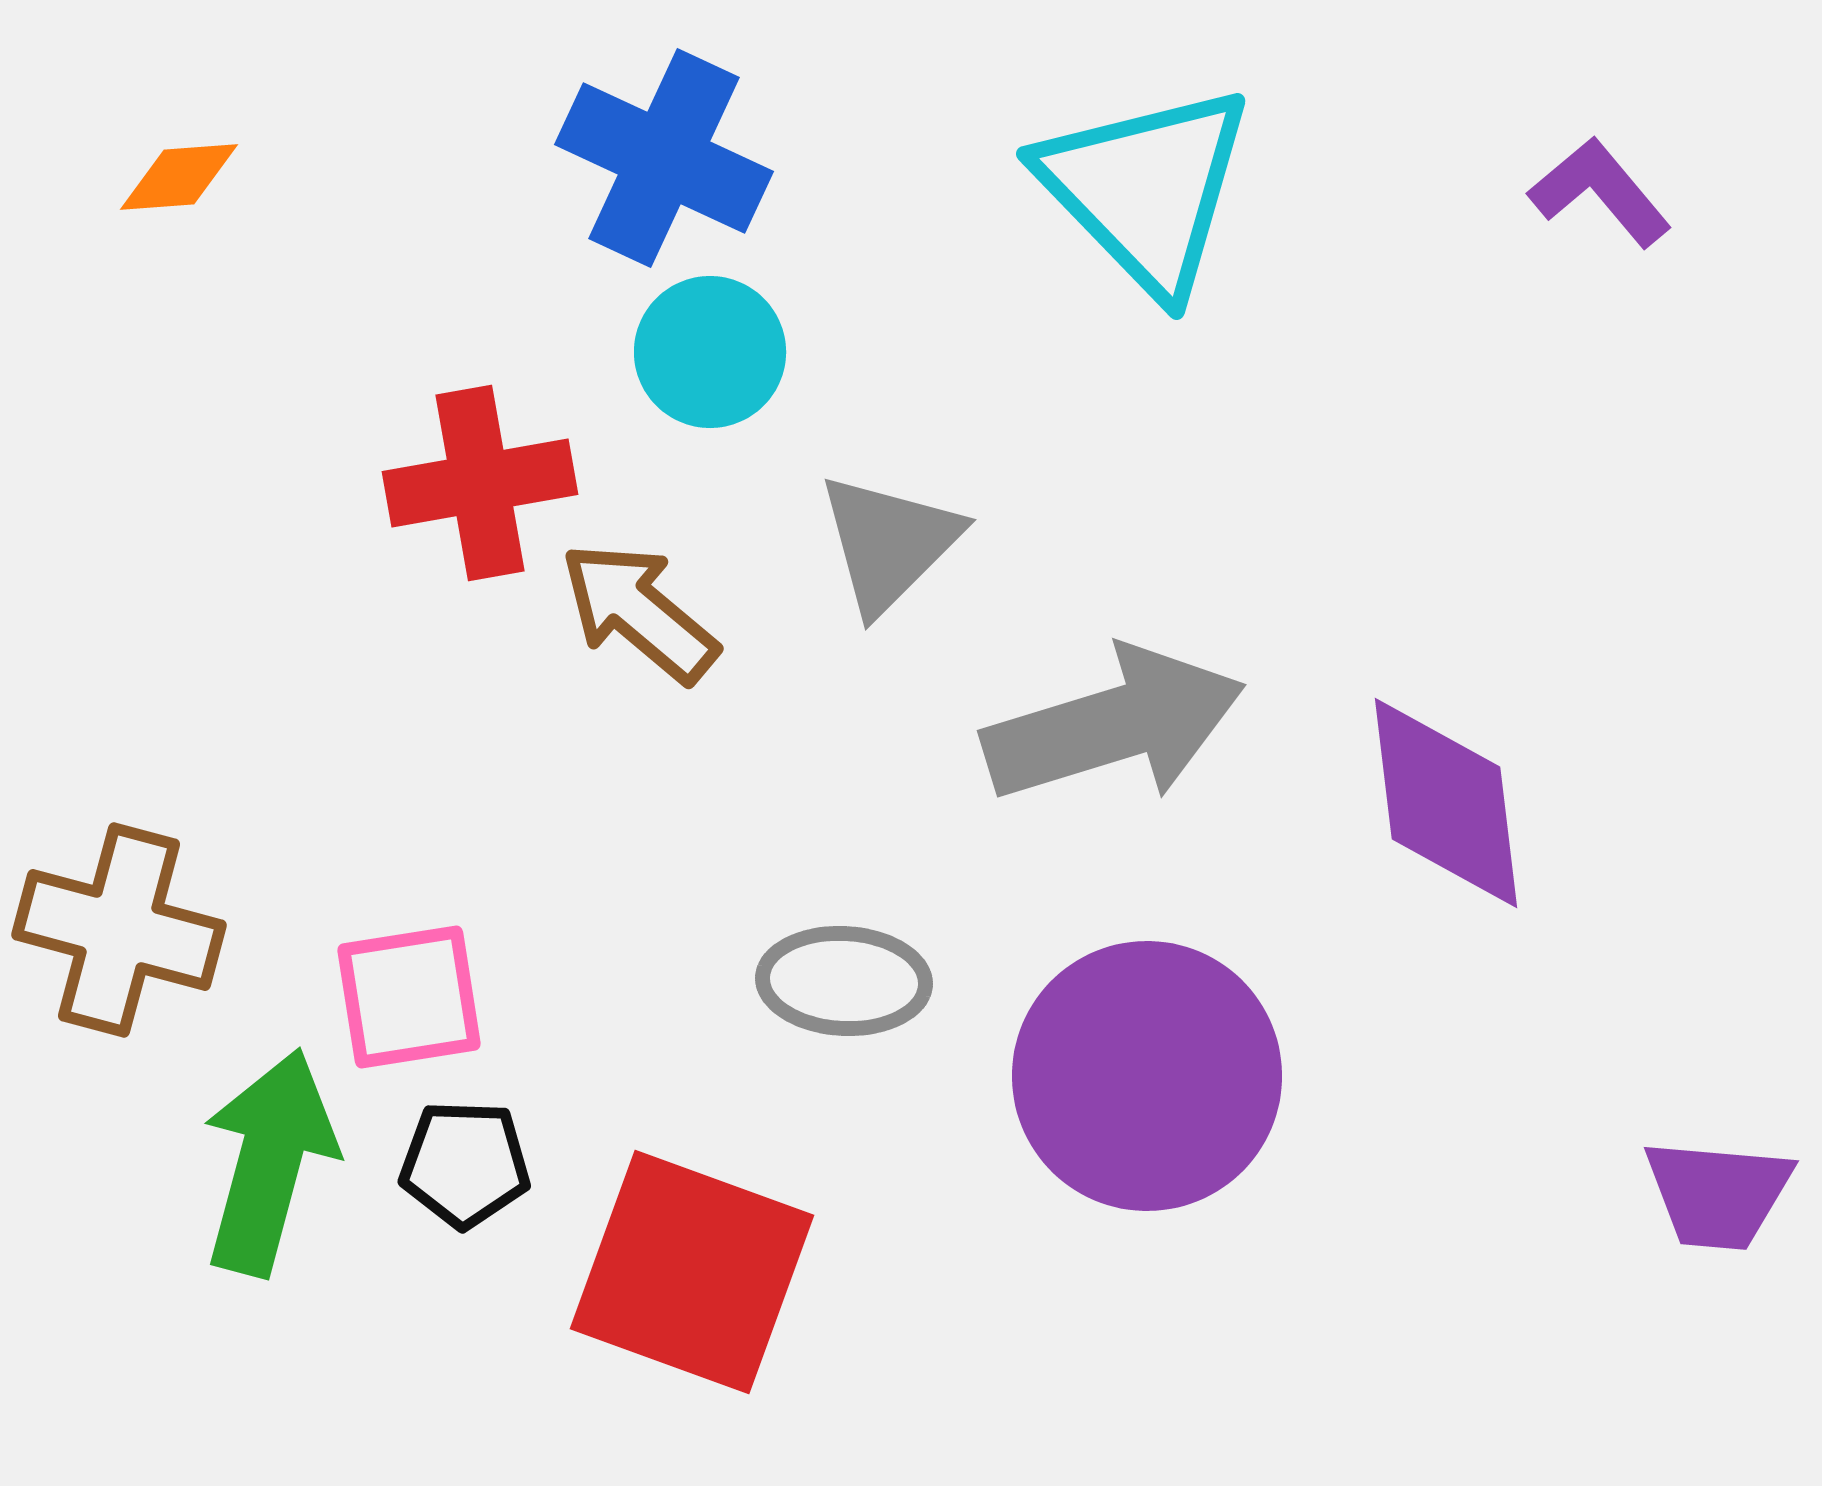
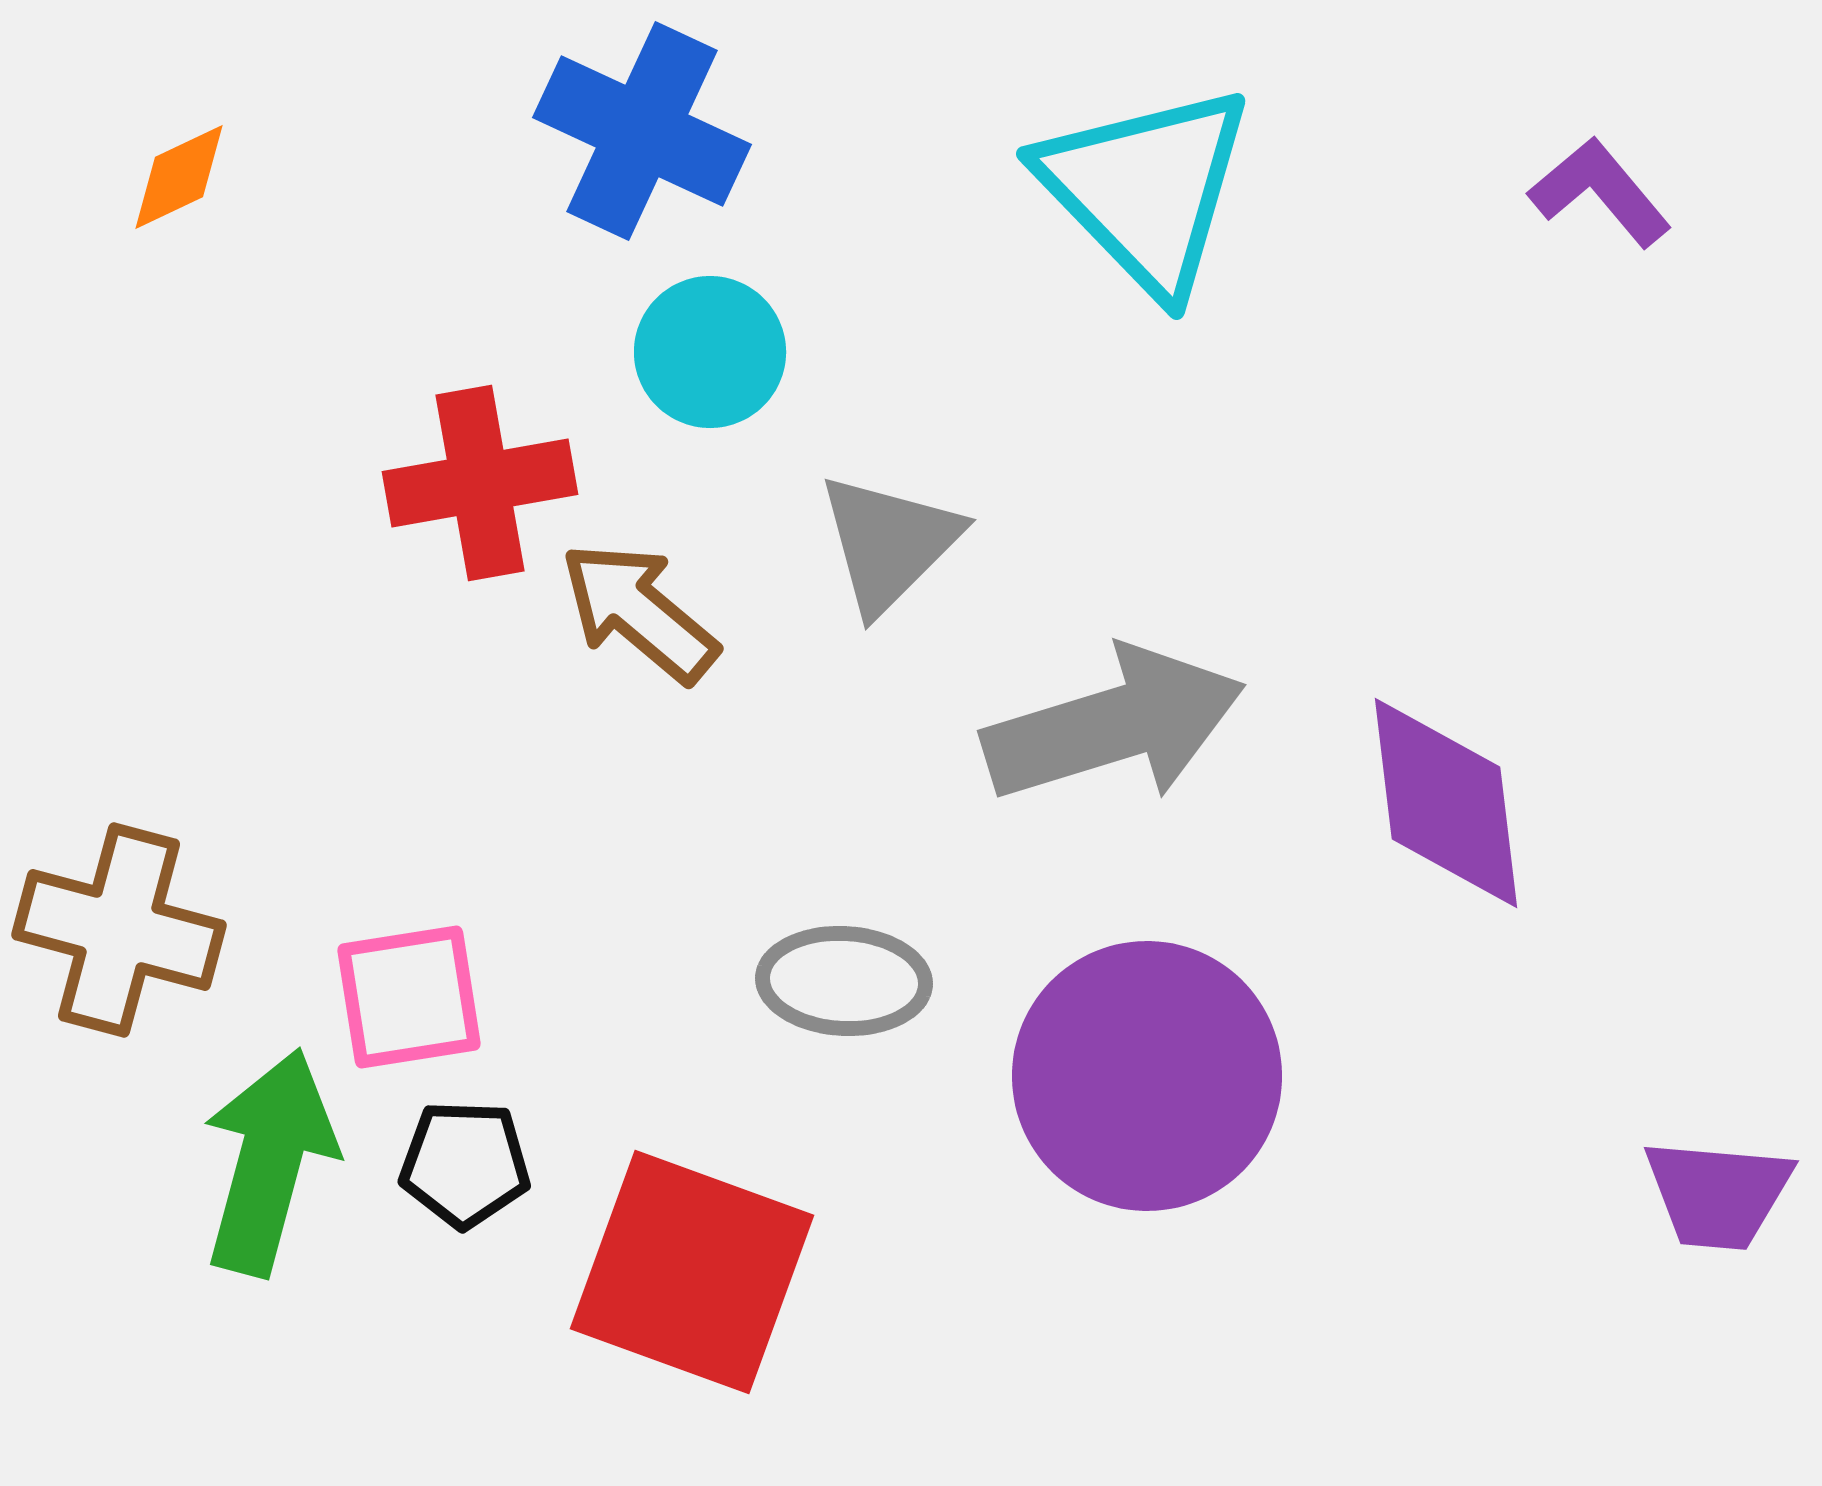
blue cross: moved 22 px left, 27 px up
orange diamond: rotated 21 degrees counterclockwise
